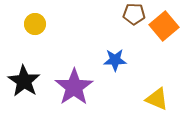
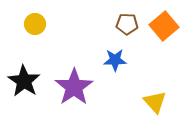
brown pentagon: moved 7 px left, 10 px down
yellow triangle: moved 2 px left, 3 px down; rotated 25 degrees clockwise
